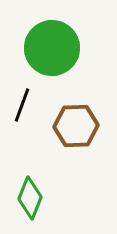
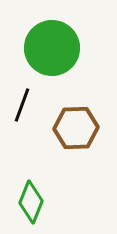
brown hexagon: moved 2 px down
green diamond: moved 1 px right, 4 px down
